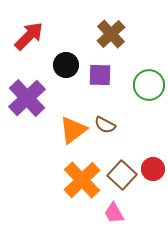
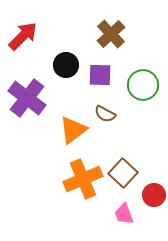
red arrow: moved 6 px left
green circle: moved 6 px left
purple cross: rotated 9 degrees counterclockwise
brown semicircle: moved 11 px up
red circle: moved 1 px right, 26 px down
brown square: moved 1 px right, 2 px up
orange cross: moved 1 px right, 1 px up; rotated 21 degrees clockwise
pink trapezoid: moved 10 px right, 1 px down; rotated 10 degrees clockwise
